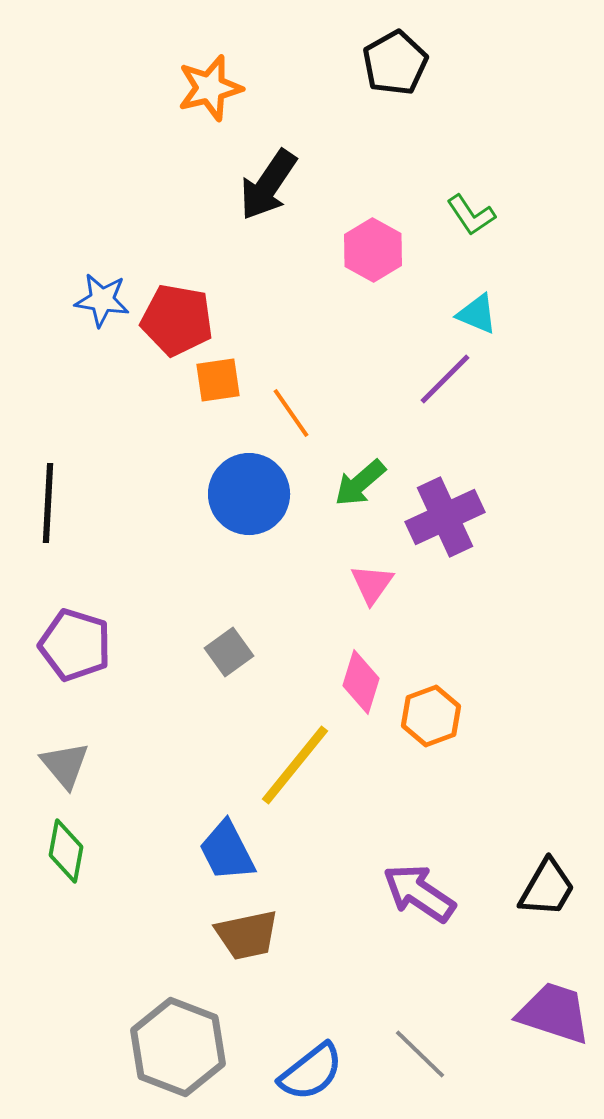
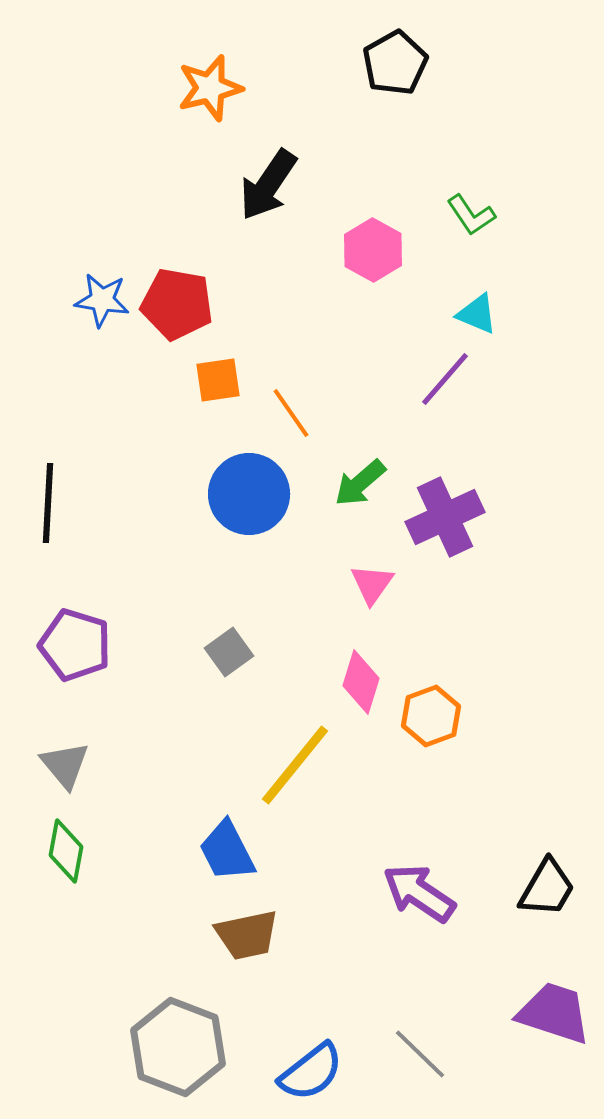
red pentagon: moved 16 px up
purple line: rotated 4 degrees counterclockwise
